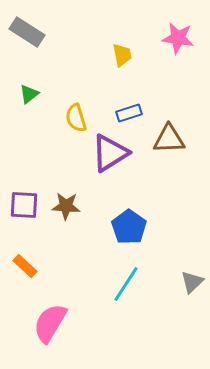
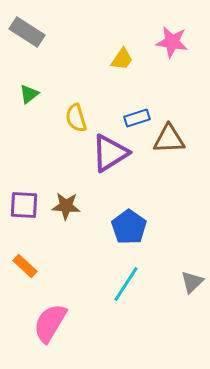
pink star: moved 6 px left, 4 px down
yellow trapezoid: moved 4 px down; rotated 45 degrees clockwise
blue rectangle: moved 8 px right, 5 px down
